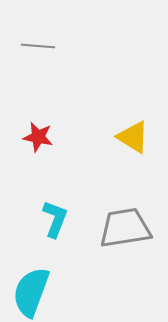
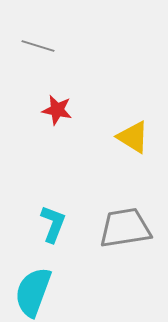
gray line: rotated 12 degrees clockwise
red star: moved 19 px right, 27 px up
cyan L-shape: moved 2 px left, 5 px down
cyan semicircle: moved 2 px right
